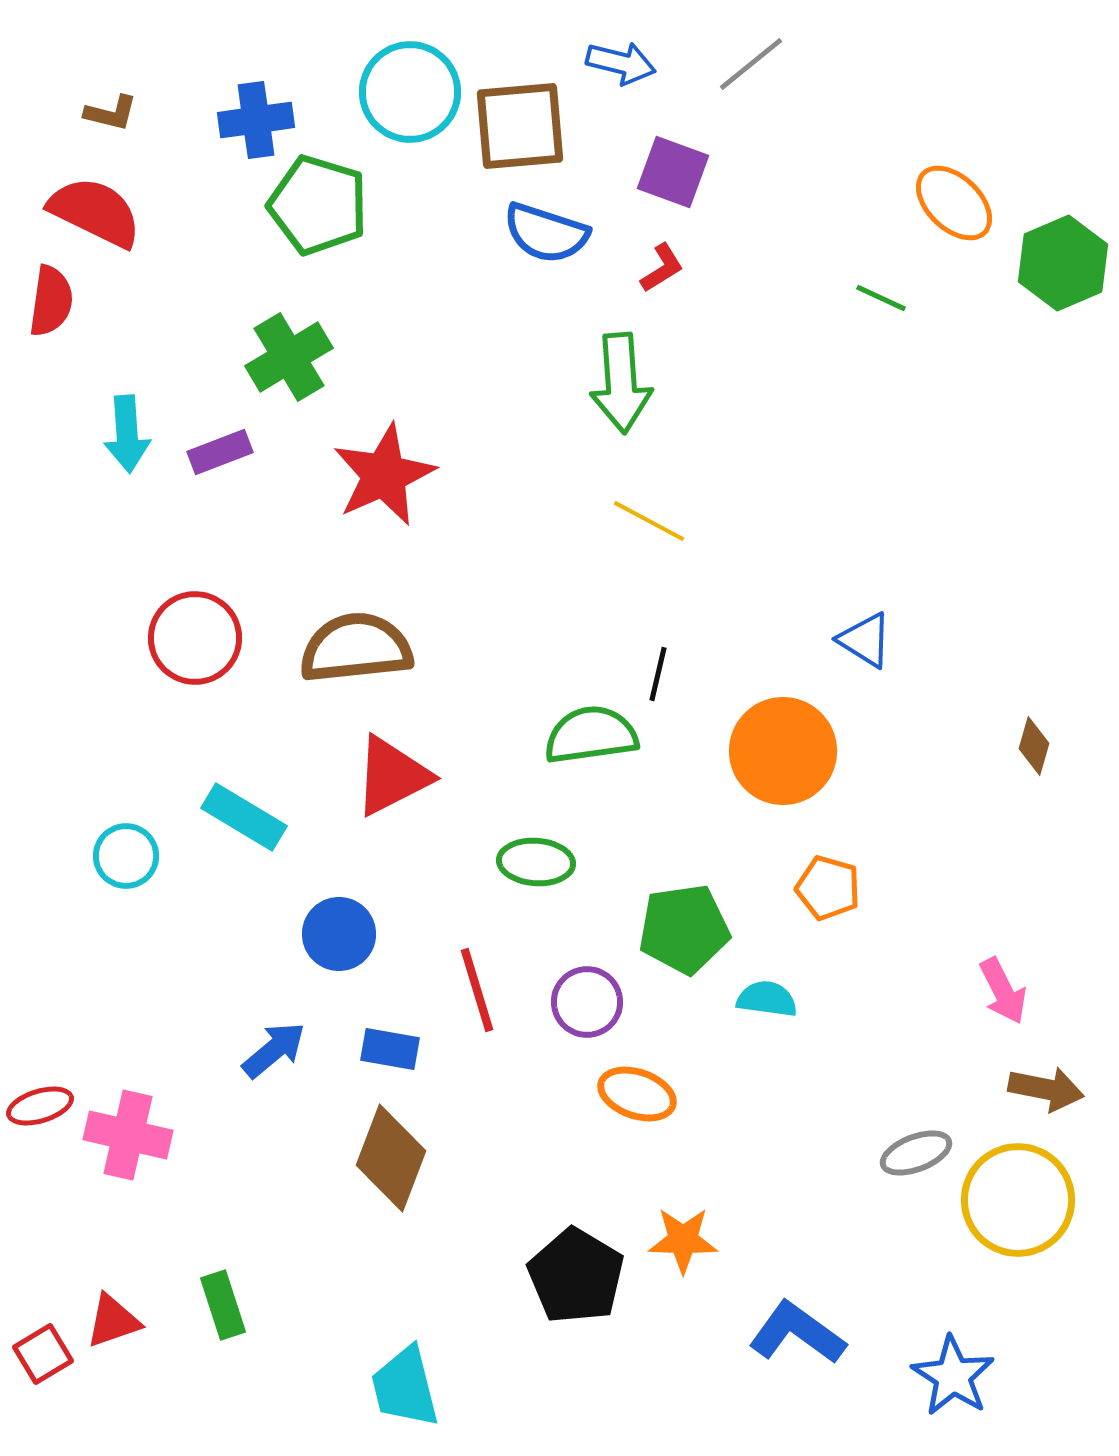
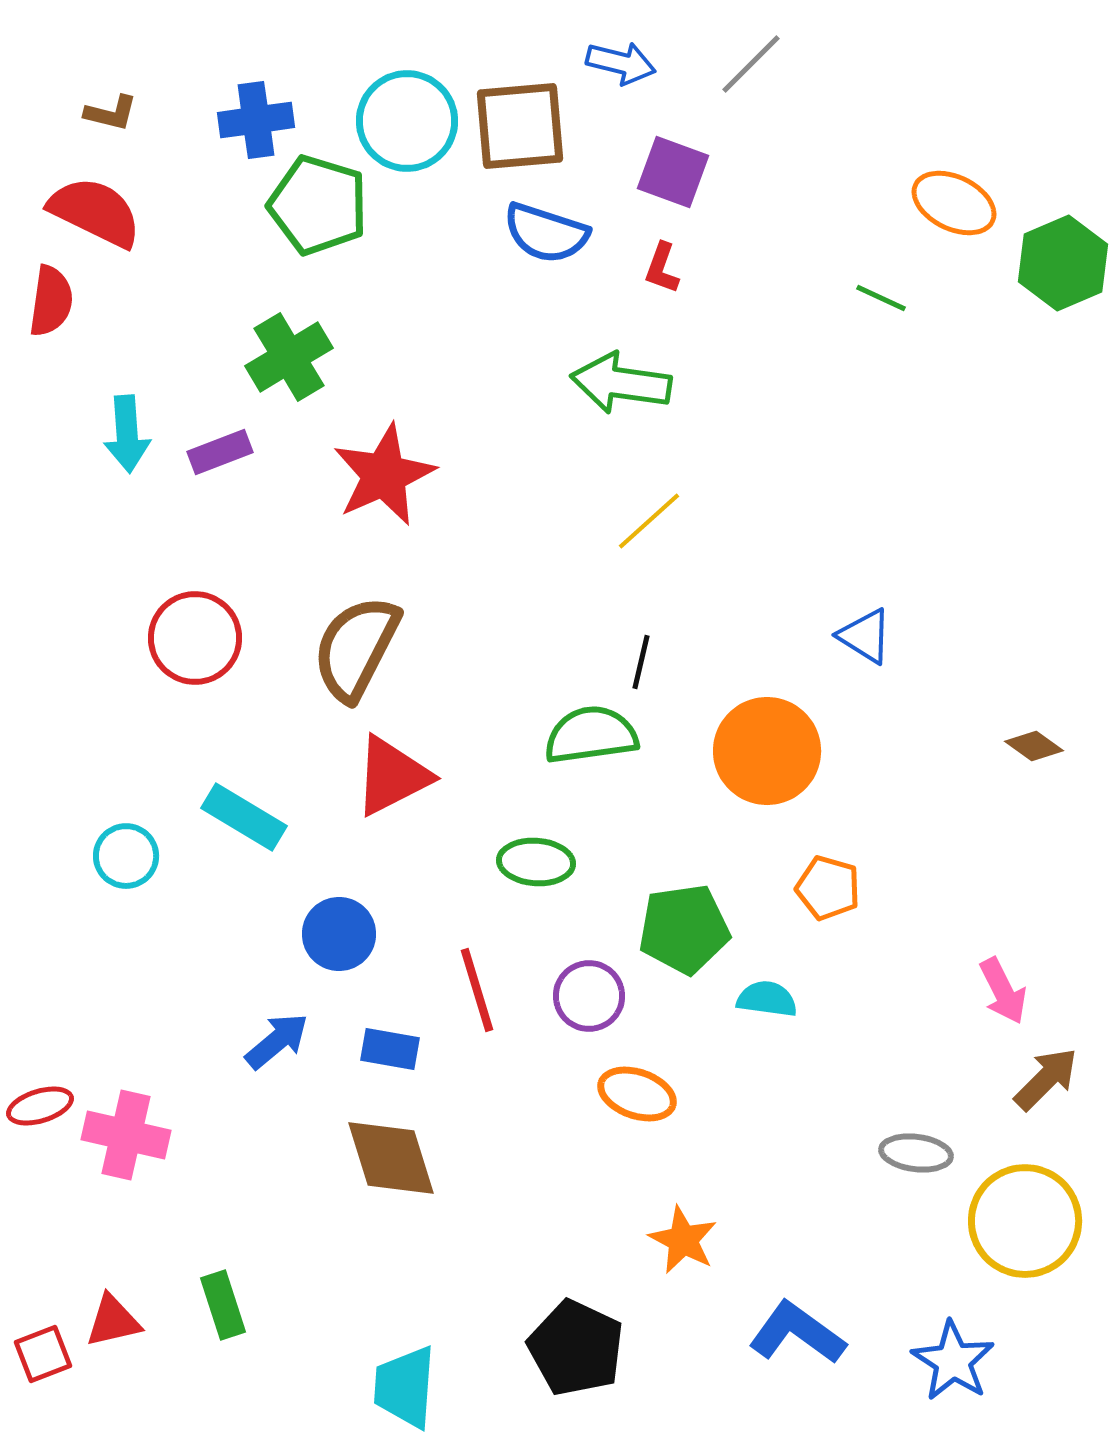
gray line at (751, 64): rotated 6 degrees counterclockwise
cyan circle at (410, 92): moved 3 px left, 29 px down
orange ellipse at (954, 203): rotated 18 degrees counterclockwise
red L-shape at (662, 268): rotated 142 degrees clockwise
green arrow at (621, 383): rotated 102 degrees clockwise
yellow line at (649, 521): rotated 70 degrees counterclockwise
blue triangle at (865, 640): moved 4 px up
brown semicircle at (356, 648): rotated 57 degrees counterclockwise
black line at (658, 674): moved 17 px left, 12 px up
brown diamond at (1034, 746): rotated 70 degrees counterclockwise
orange circle at (783, 751): moved 16 px left
purple circle at (587, 1002): moved 2 px right, 6 px up
blue arrow at (274, 1050): moved 3 px right, 9 px up
brown arrow at (1046, 1089): moved 10 px up; rotated 56 degrees counterclockwise
pink cross at (128, 1135): moved 2 px left
gray ellipse at (916, 1153): rotated 28 degrees clockwise
brown diamond at (391, 1158): rotated 38 degrees counterclockwise
yellow circle at (1018, 1200): moved 7 px right, 21 px down
orange star at (683, 1240): rotated 26 degrees clockwise
black pentagon at (576, 1276): moved 72 px down; rotated 6 degrees counterclockwise
red triangle at (113, 1321): rotated 6 degrees clockwise
red square at (43, 1354): rotated 10 degrees clockwise
blue star at (953, 1376): moved 15 px up
cyan trapezoid at (405, 1387): rotated 18 degrees clockwise
